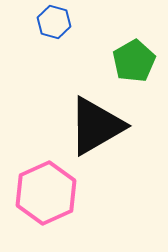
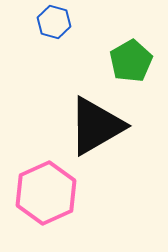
green pentagon: moved 3 px left
